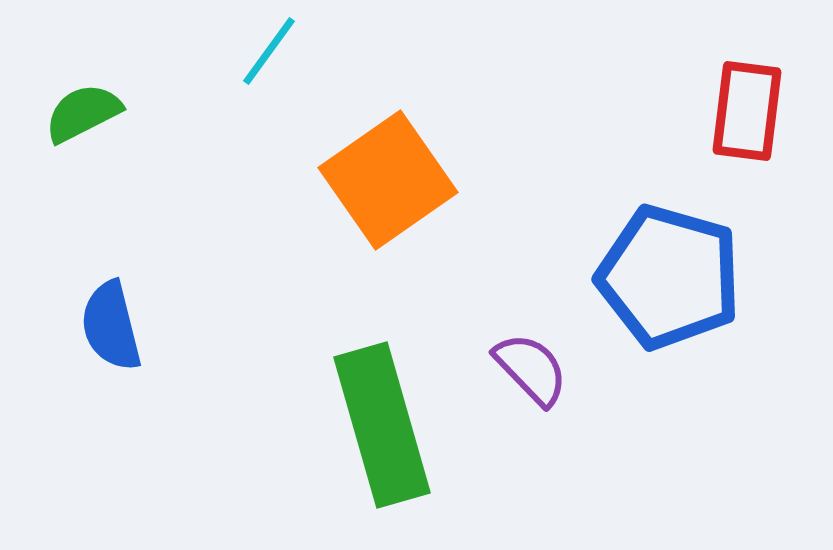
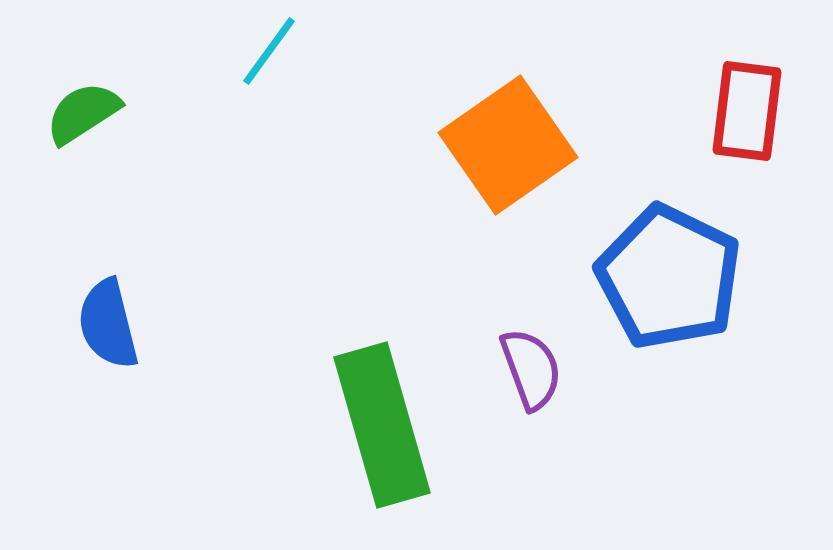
green semicircle: rotated 6 degrees counterclockwise
orange square: moved 120 px right, 35 px up
blue pentagon: rotated 10 degrees clockwise
blue semicircle: moved 3 px left, 2 px up
purple semicircle: rotated 24 degrees clockwise
